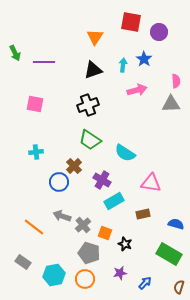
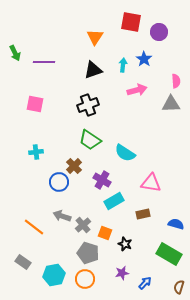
gray pentagon: moved 1 px left
purple star: moved 2 px right
